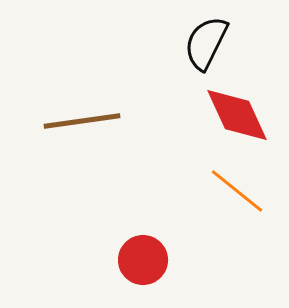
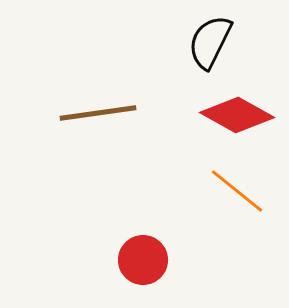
black semicircle: moved 4 px right, 1 px up
red diamond: rotated 36 degrees counterclockwise
brown line: moved 16 px right, 8 px up
